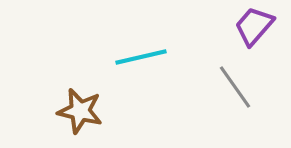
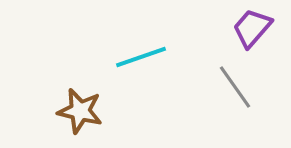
purple trapezoid: moved 2 px left, 2 px down
cyan line: rotated 6 degrees counterclockwise
